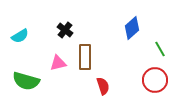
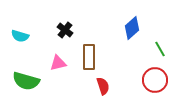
cyan semicircle: rotated 48 degrees clockwise
brown rectangle: moved 4 px right
